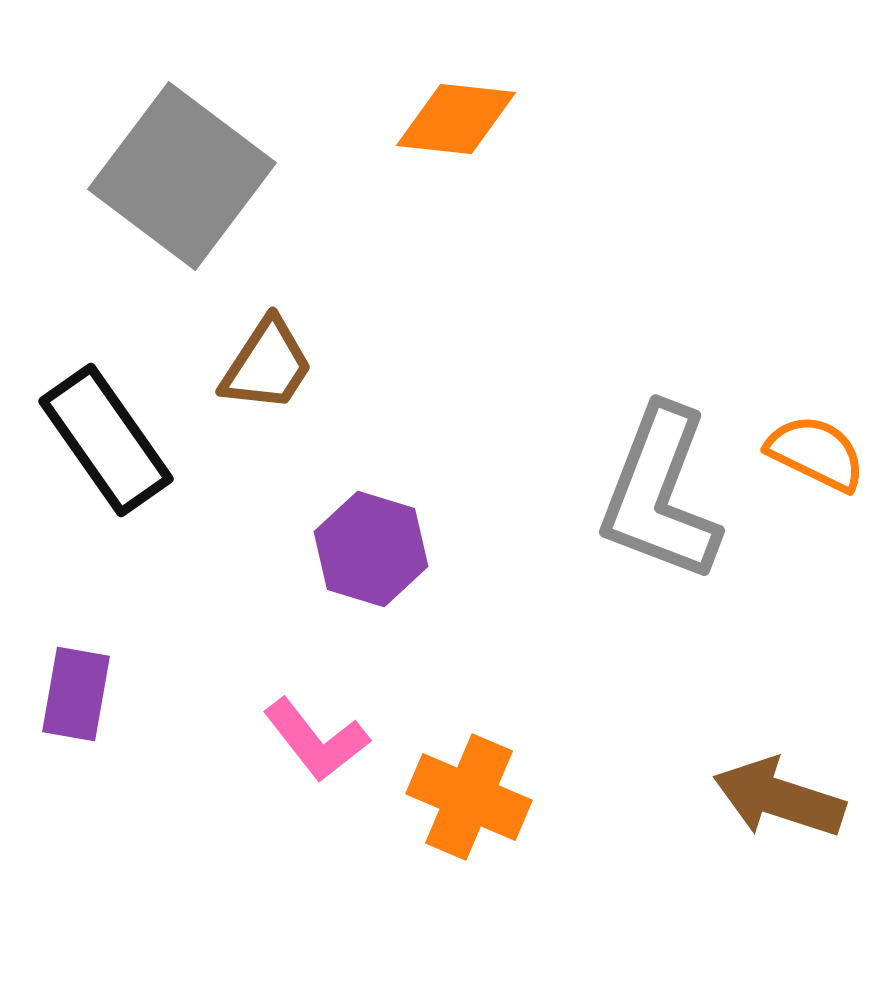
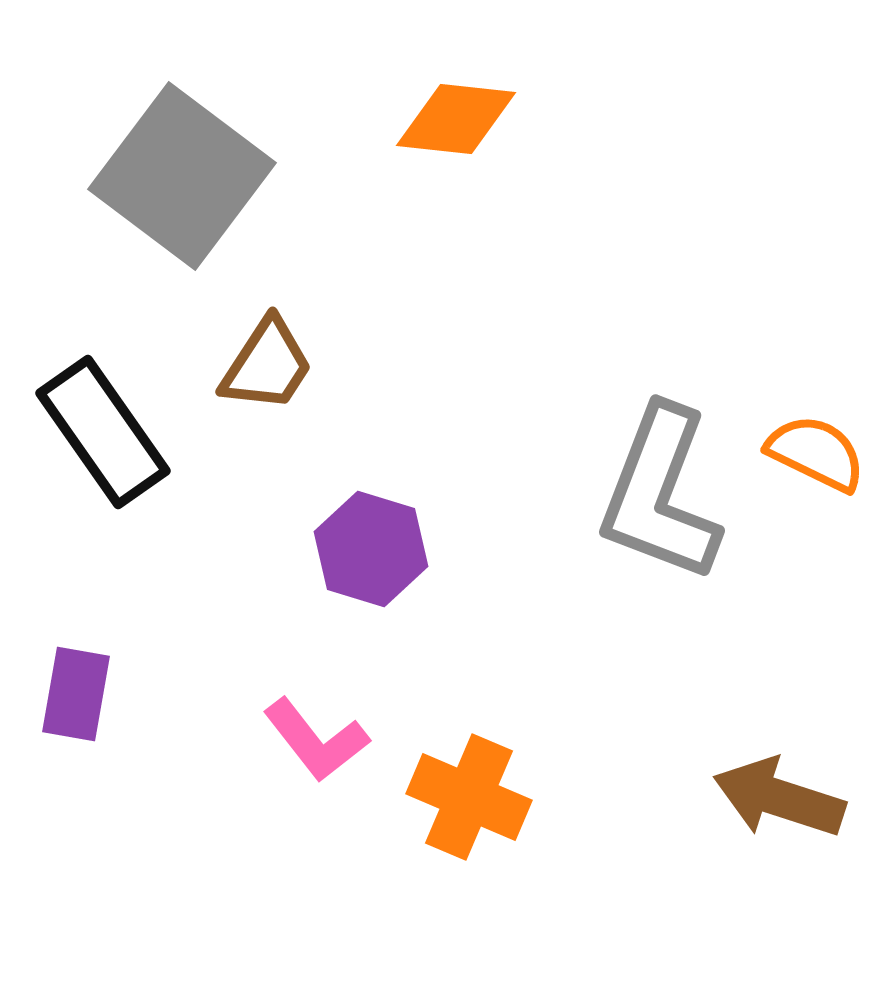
black rectangle: moved 3 px left, 8 px up
